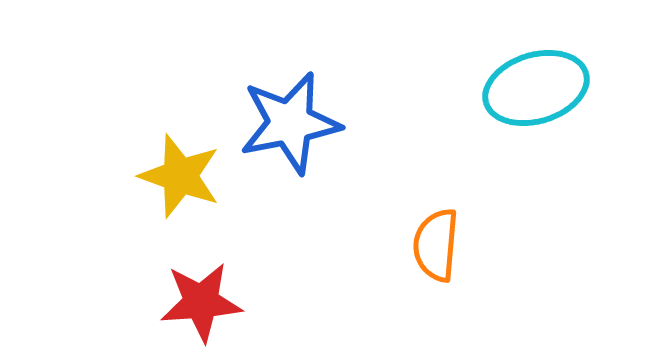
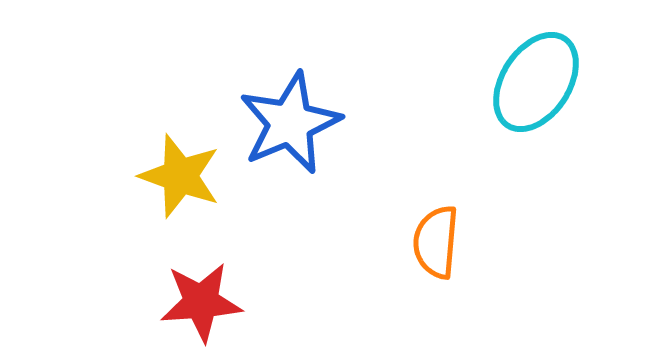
cyan ellipse: moved 6 px up; rotated 40 degrees counterclockwise
blue star: rotated 12 degrees counterclockwise
orange semicircle: moved 3 px up
